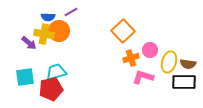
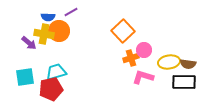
pink circle: moved 6 px left
yellow ellipse: rotated 65 degrees clockwise
